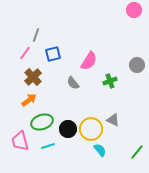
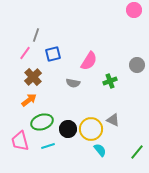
gray semicircle: rotated 40 degrees counterclockwise
